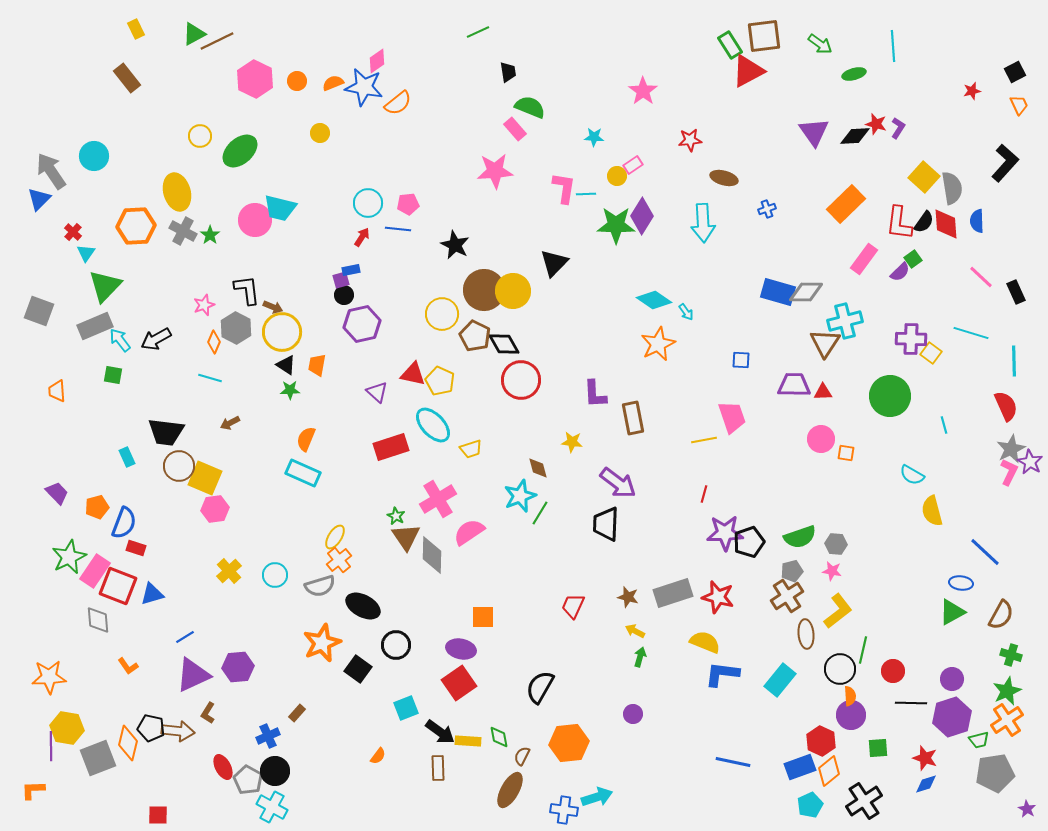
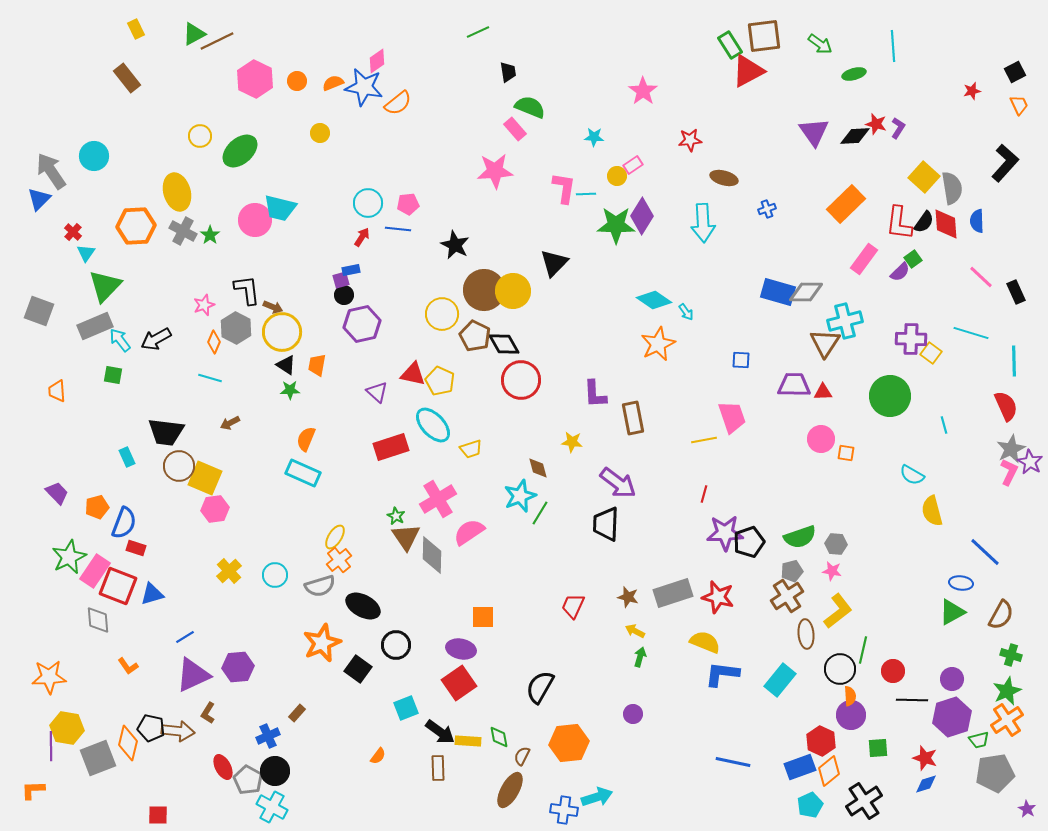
black line at (911, 703): moved 1 px right, 3 px up
